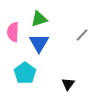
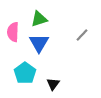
black triangle: moved 15 px left
